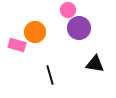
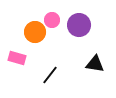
pink circle: moved 16 px left, 10 px down
purple circle: moved 3 px up
pink rectangle: moved 13 px down
black line: rotated 54 degrees clockwise
